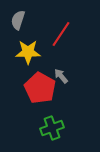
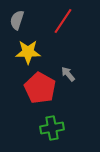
gray semicircle: moved 1 px left
red line: moved 2 px right, 13 px up
gray arrow: moved 7 px right, 2 px up
green cross: rotated 10 degrees clockwise
